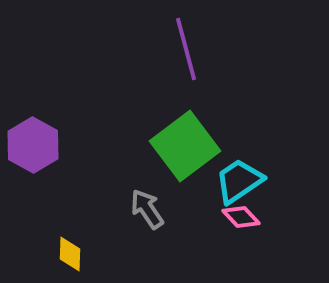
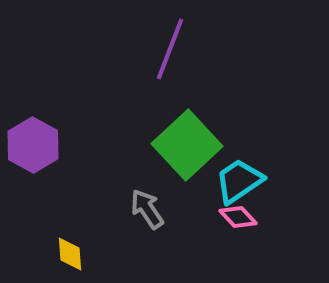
purple line: moved 16 px left; rotated 36 degrees clockwise
green square: moved 2 px right, 1 px up; rotated 6 degrees counterclockwise
pink diamond: moved 3 px left
yellow diamond: rotated 6 degrees counterclockwise
